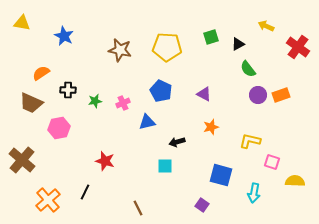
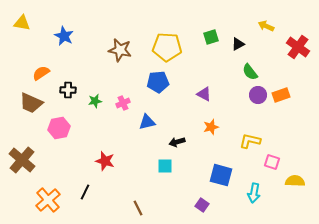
green semicircle: moved 2 px right, 3 px down
blue pentagon: moved 3 px left, 9 px up; rotated 30 degrees counterclockwise
